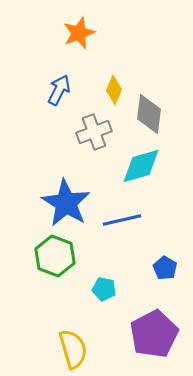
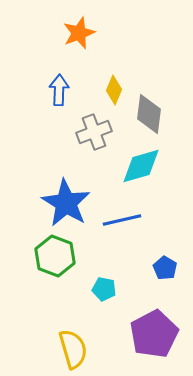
blue arrow: rotated 24 degrees counterclockwise
